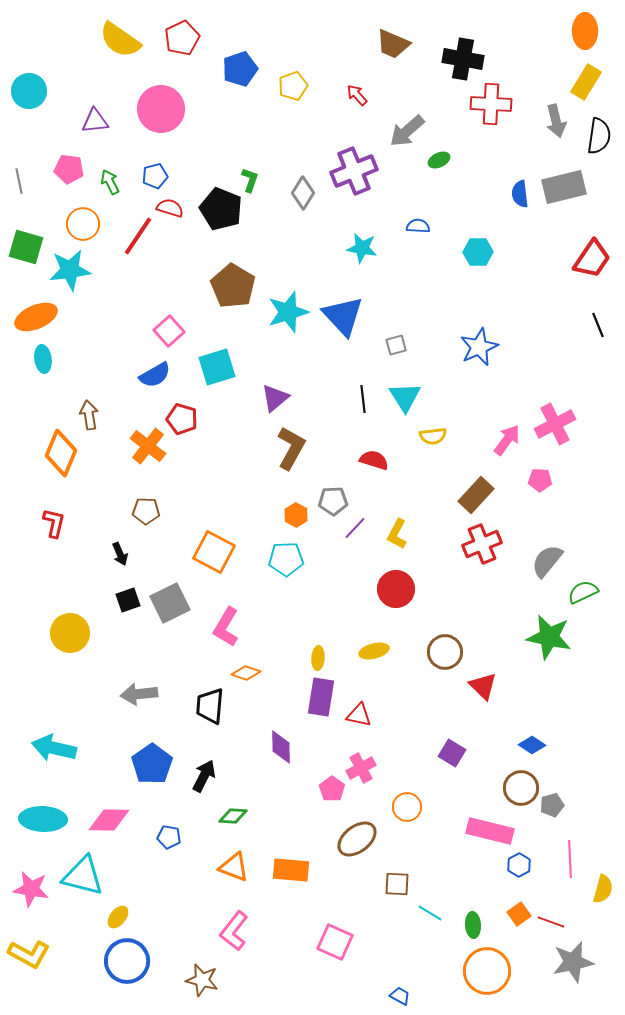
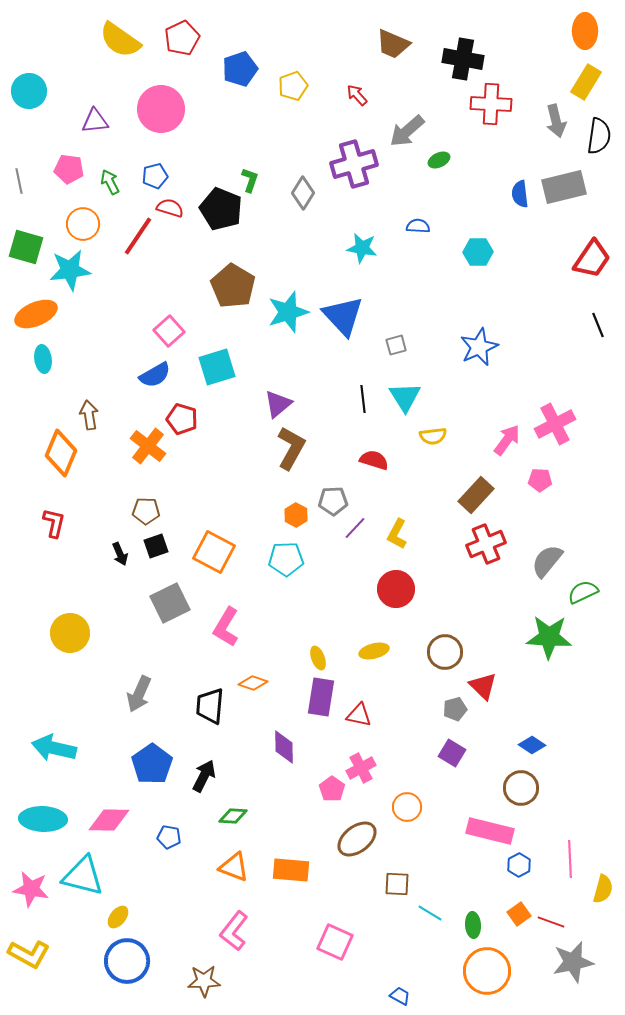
purple cross at (354, 171): moved 7 px up; rotated 6 degrees clockwise
orange ellipse at (36, 317): moved 3 px up
purple triangle at (275, 398): moved 3 px right, 6 px down
red cross at (482, 544): moved 4 px right
black square at (128, 600): moved 28 px right, 54 px up
green star at (549, 637): rotated 9 degrees counterclockwise
yellow ellipse at (318, 658): rotated 25 degrees counterclockwise
orange diamond at (246, 673): moved 7 px right, 10 px down
gray arrow at (139, 694): rotated 60 degrees counterclockwise
purple diamond at (281, 747): moved 3 px right
gray pentagon at (552, 805): moved 97 px left, 96 px up
brown star at (202, 980): moved 2 px right, 1 px down; rotated 16 degrees counterclockwise
